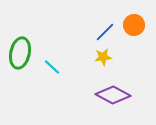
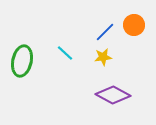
green ellipse: moved 2 px right, 8 px down
cyan line: moved 13 px right, 14 px up
